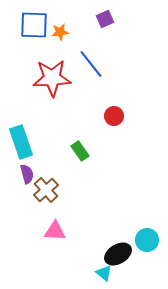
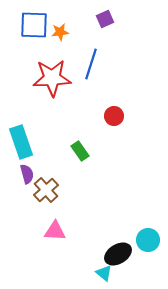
blue line: rotated 56 degrees clockwise
cyan circle: moved 1 px right
